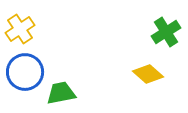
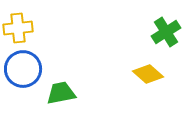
yellow cross: moved 2 px left, 1 px up; rotated 28 degrees clockwise
blue circle: moved 2 px left, 3 px up
